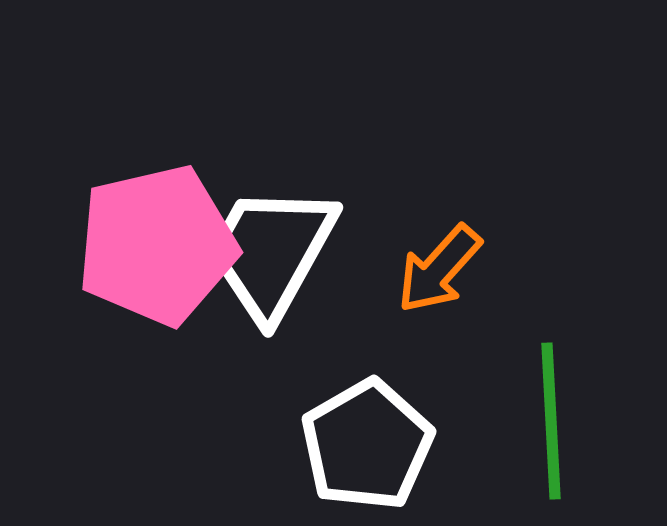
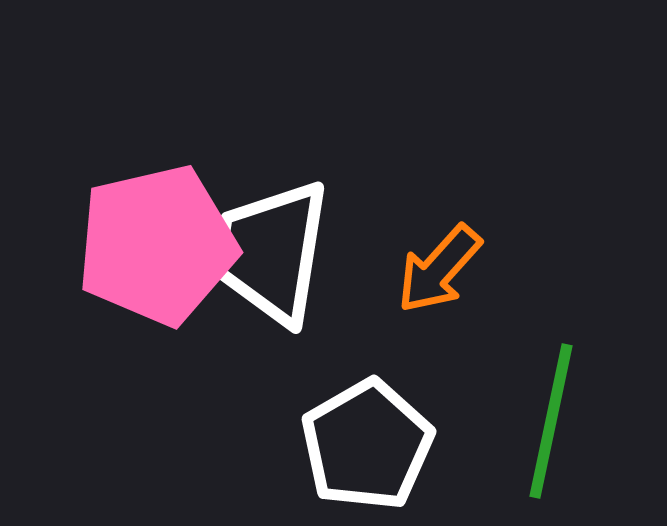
white trapezoid: rotated 20 degrees counterclockwise
green line: rotated 15 degrees clockwise
